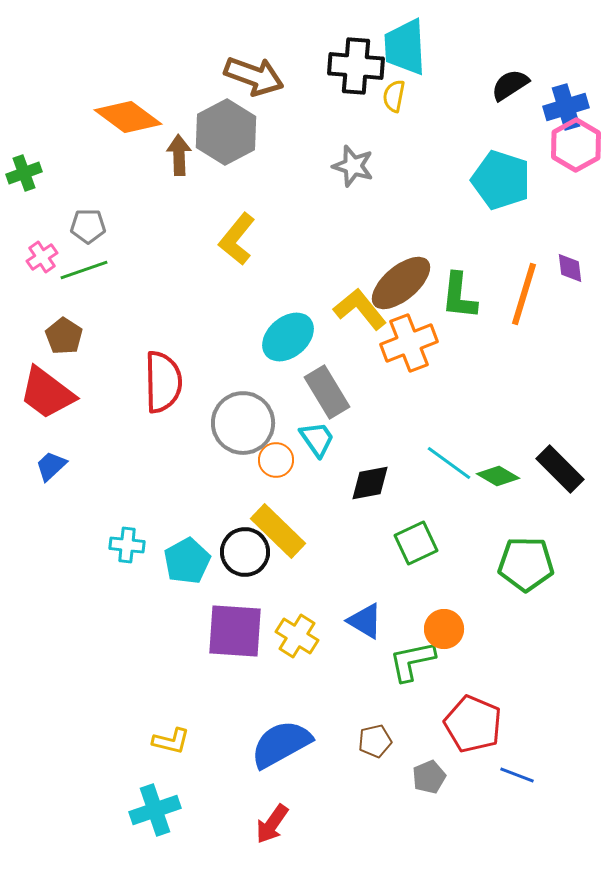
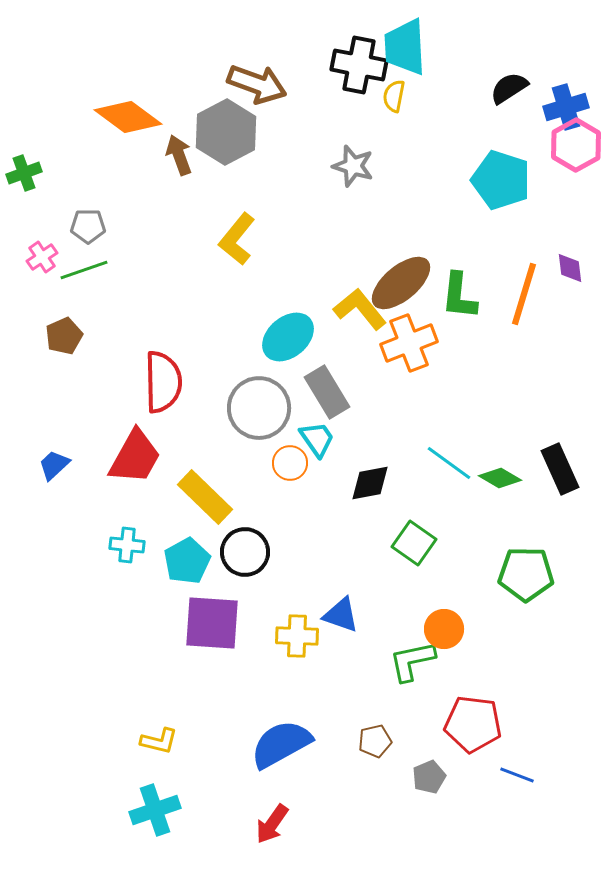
black cross at (356, 66): moved 3 px right, 1 px up; rotated 6 degrees clockwise
brown arrow at (254, 76): moved 3 px right, 8 px down
black semicircle at (510, 85): moved 1 px left, 3 px down
brown arrow at (179, 155): rotated 18 degrees counterclockwise
brown pentagon at (64, 336): rotated 15 degrees clockwise
red trapezoid at (47, 393): moved 88 px right, 64 px down; rotated 98 degrees counterclockwise
gray circle at (243, 423): moved 16 px right, 15 px up
orange circle at (276, 460): moved 14 px right, 3 px down
blue trapezoid at (51, 466): moved 3 px right, 1 px up
black rectangle at (560, 469): rotated 21 degrees clockwise
green diamond at (498, 476): moved 2 px right, 2 px down
yellow rectangle at (278, 531): moved 73 px left, 34 px up
green square at (416, 543): moved 2 px left; rotated 30 degrees counterclockwise
green pentagon at (526, 564): moved 10 px down
blue triangle at (365, 621): moved 24 px left, 6 px up; rotated 12 degrees counterclockwise
purple square at (235, 631): moved 23 px left, 8 px up
yellow cross at (297, 636): rotated 30 degrees counterclockwise
red pentagon at (473, 724): rotated 16 degrees counterclockwise
yellow L-shape at (171, 741): moved 12 px left
